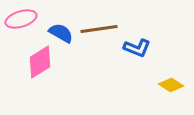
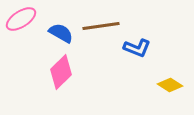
pink ellipse: rotated 16 degrees counterclockwise
brown line: moved 2 px right, 3 px up
pink diamond: moved 21 px right, 10 px down; rotated 12 degrees counterclockwise
yellow diamond: moved 1 px left
